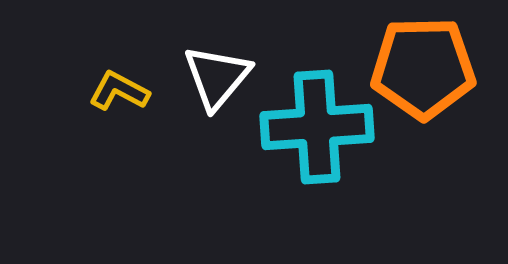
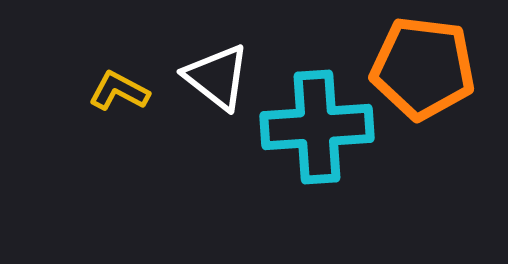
orange pentagon: rotated 8 degrees clockwise
white triangle: rotated 32 degrees counterclockwise
